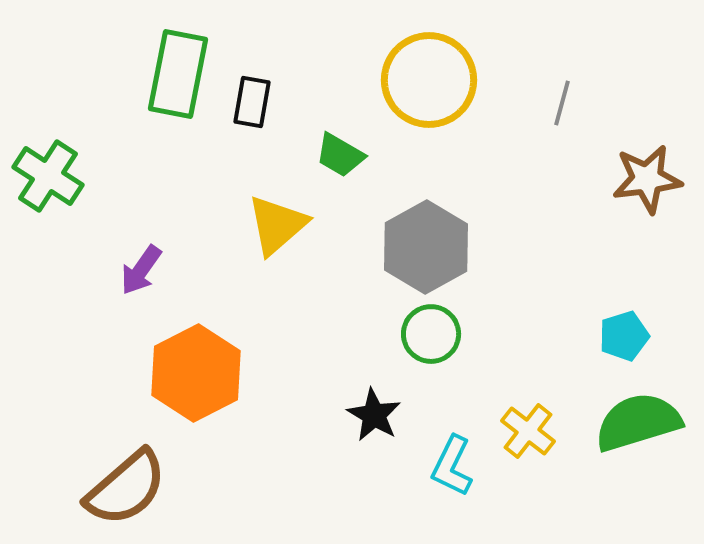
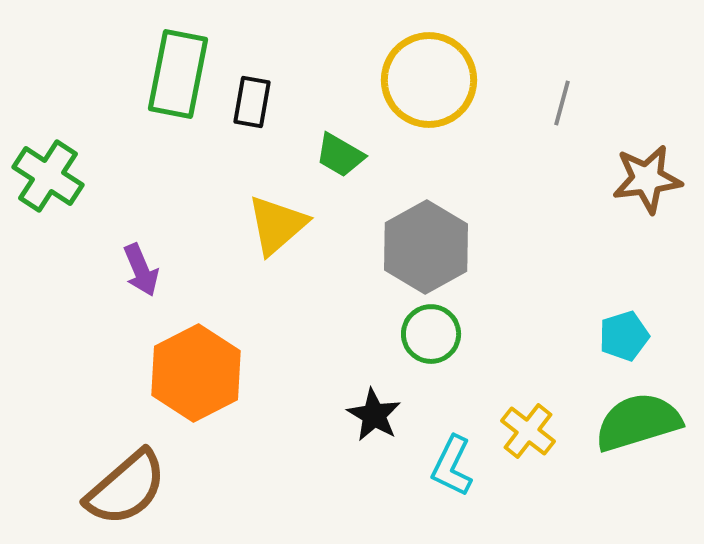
purple arrow: rotated 58 degrees counterclockwise
